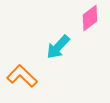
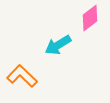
cyan arrow: moved 2 px up; rotated 16 degrees clockwise
